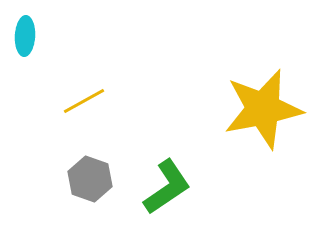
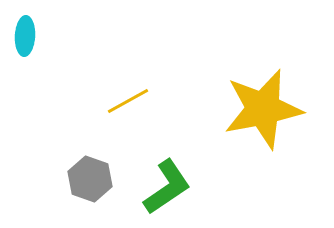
yellow line: moved 44 px right
